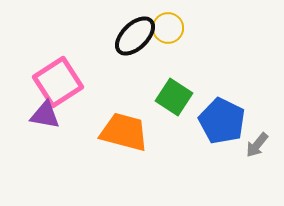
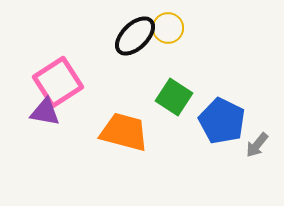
purple triangle: moved 3 px up
